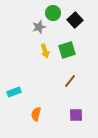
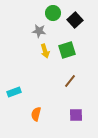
gray star: moved 4 px down; rotated 24 degrees clockwise
